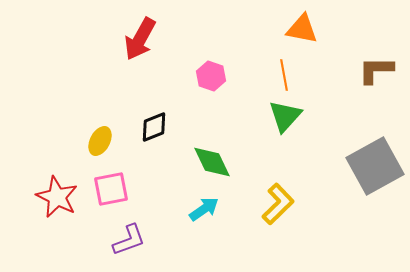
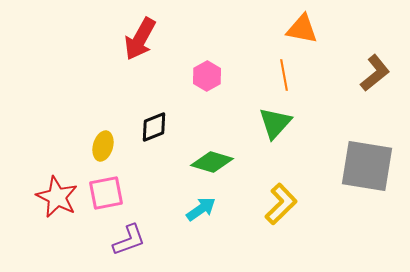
brown L-shape: moved 1 px left, 3 px down; rotated 141 degrees clockwise
pink hexagon: moved 4 px left; rotated 12 degrees clockwise
green triangle: moved 10 px left, 7 px down
yellow ellipse: moved 3 px right, 5 px down; rotated 12 degrees counterclockwise
green diamond: rotated 48 degrees counterclockwise
gray square: moved 8 px left; rotated 38 degrees clockwise
pink square: moved 5 px left, 4 px down
yellow L-shape: moved 3 px right
cyan arrow: moved 3 px left
